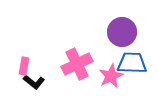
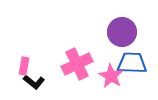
pink star: rotated 15 degrees counterclockwise
